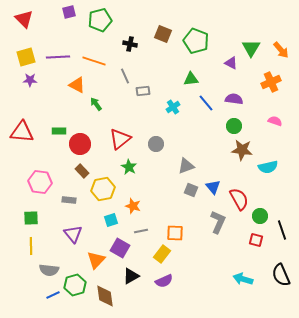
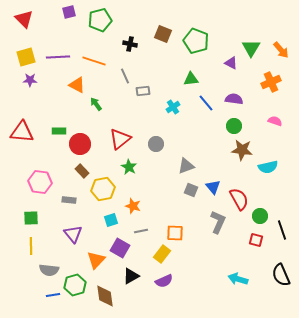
cyan arrow at (243, 279): moved 5 px left
blue line at (53, 295): rotated 16 degrees clockwise
